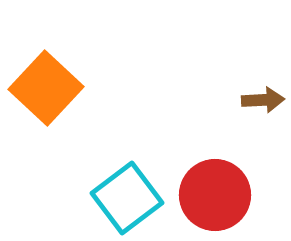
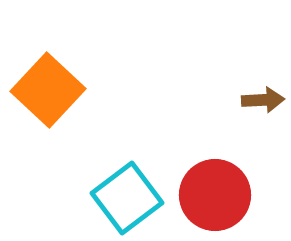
orange square: moved 2 px right, 2 px down
